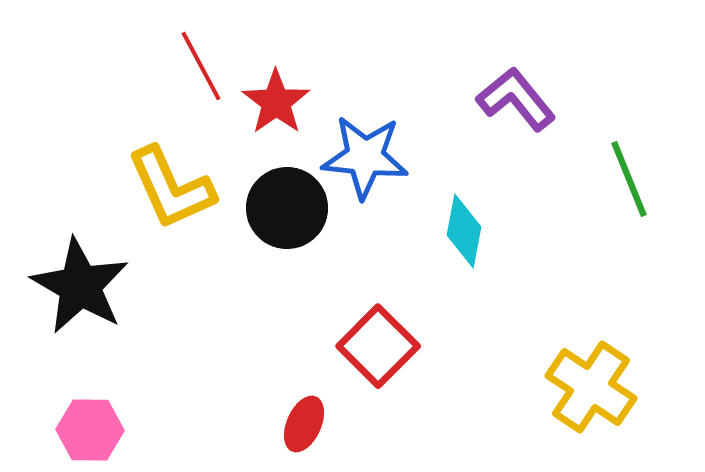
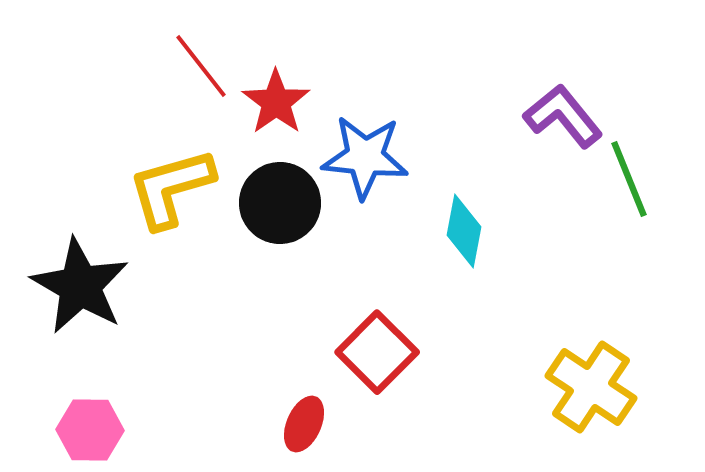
red line: rotated 10 degrees counterclockwise
purple L-shape: moved 47 px right, 17 px down
yellow L-shape: rotated 98 degrees clockwise
black circle: moved 7 px left, 5 px up
red square: moved 1 px left, 6 px down
